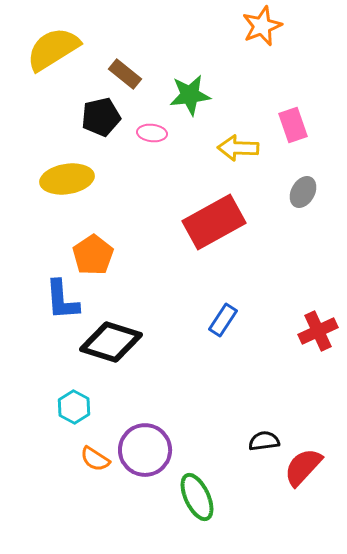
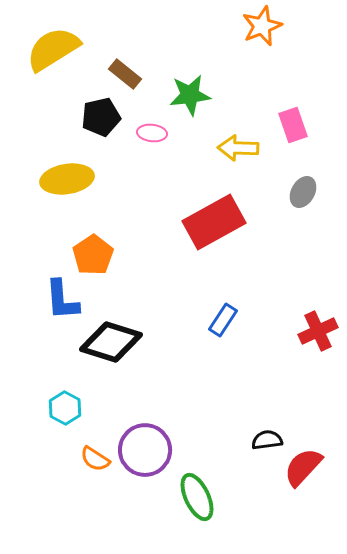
cyan hexagon: moved 9 px left, 1 px down
black semicircle: moved 3 px right, 1 px up
